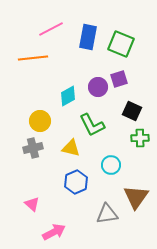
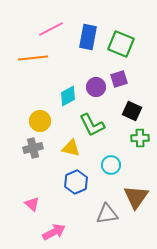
purple circle: moved 2 px left
